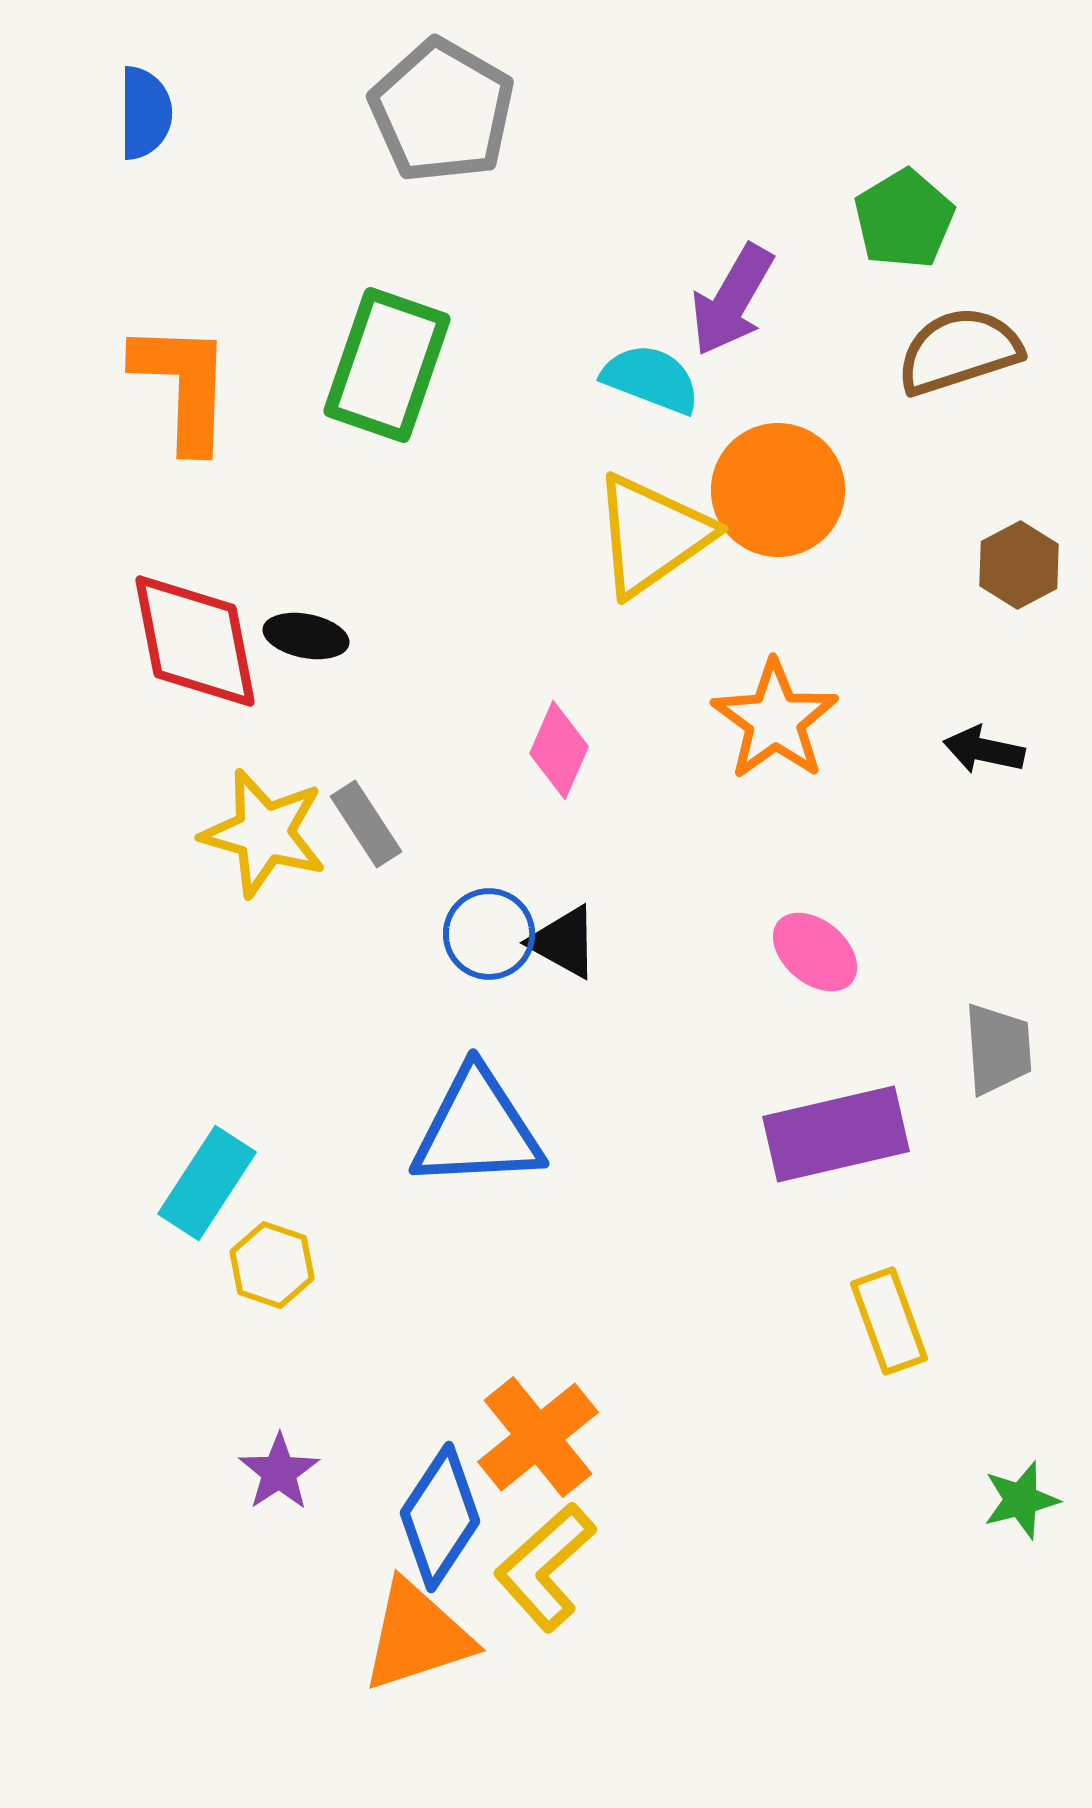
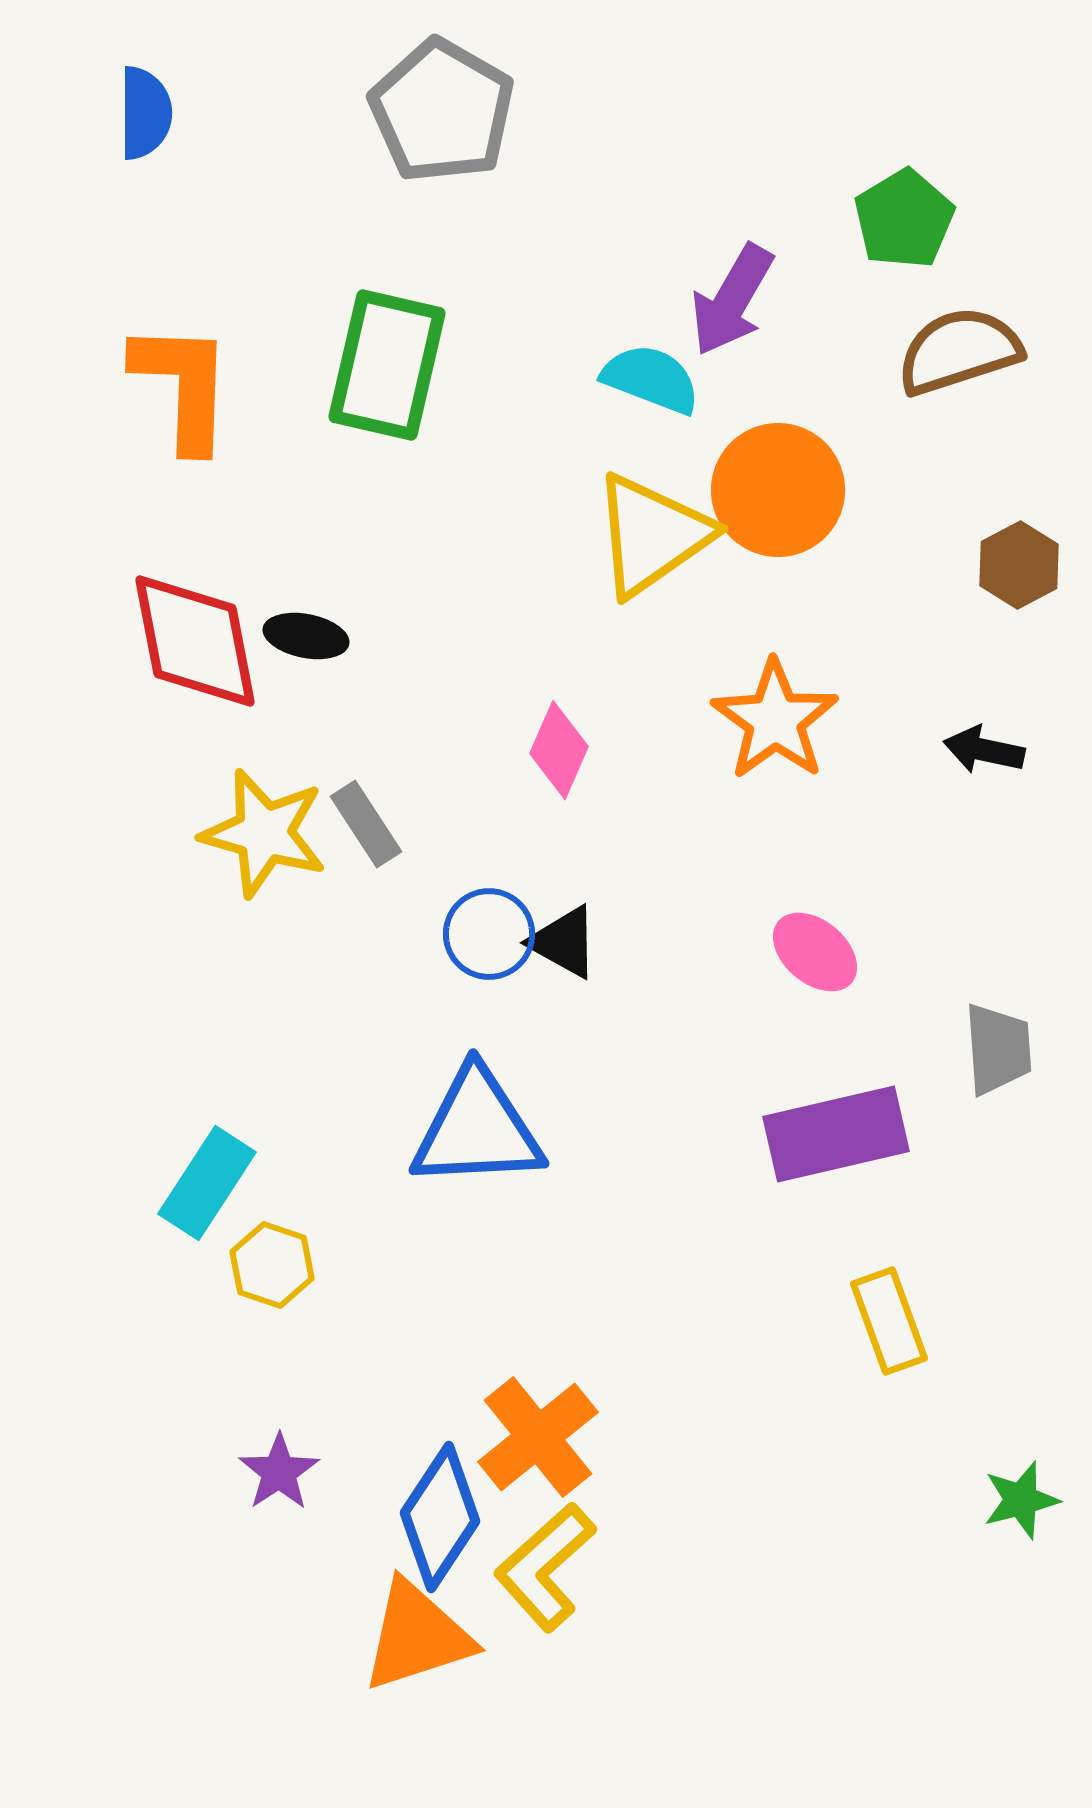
green rectangle: rotated 6 degrees counterclockwise
